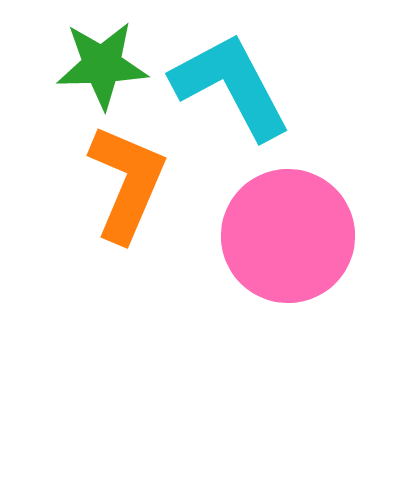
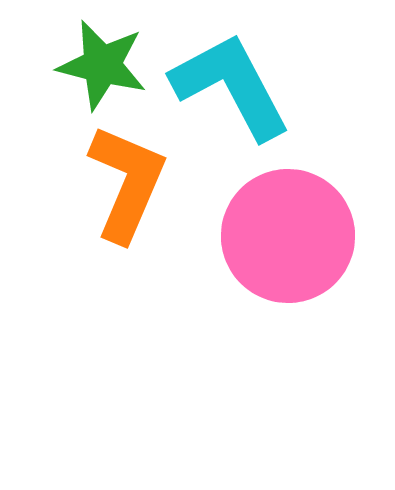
green star: rotated 16 degrees clockwise
